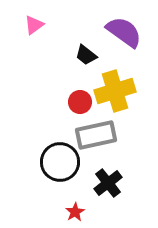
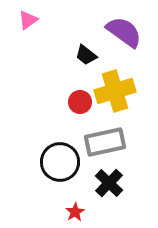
pink triangle: moved 6 px left, 5 px up
gray rectangle: moved 9 px right, 7 px down
black cross: moved 1 px right; rotated 8 degrees counterclockwise
